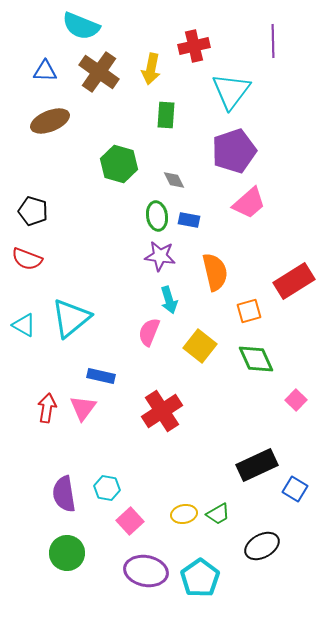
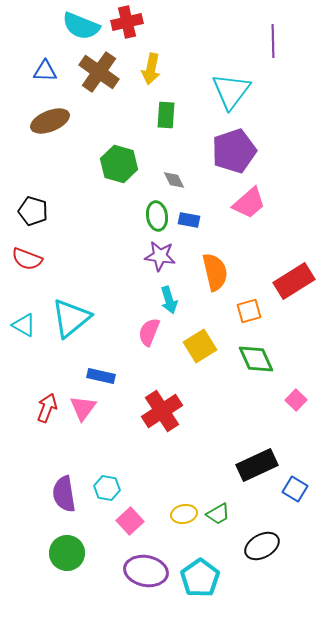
red cross at (194, 46): moved 67 px left, 24 px up
yellow square at (200, 346): rotated 20 degrees clockwise
red arrow at (47, 408): rotated 12 degrees clockwise
